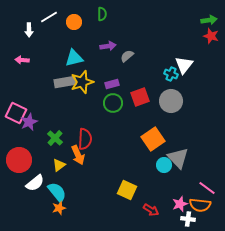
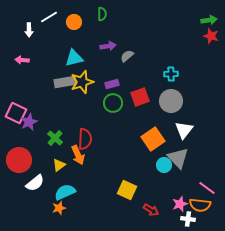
white triangle: moved 65 px down
cyan cross: rotated 24 degrees counterclockwise
cyan semicircle: moved 8 px right; rotated 75 degrees counterclockwise
